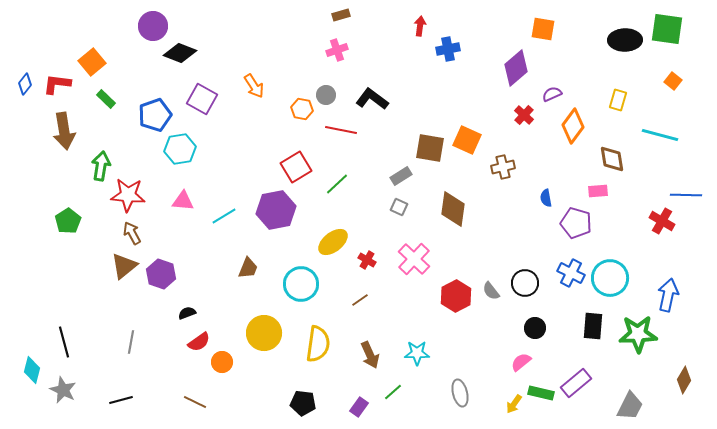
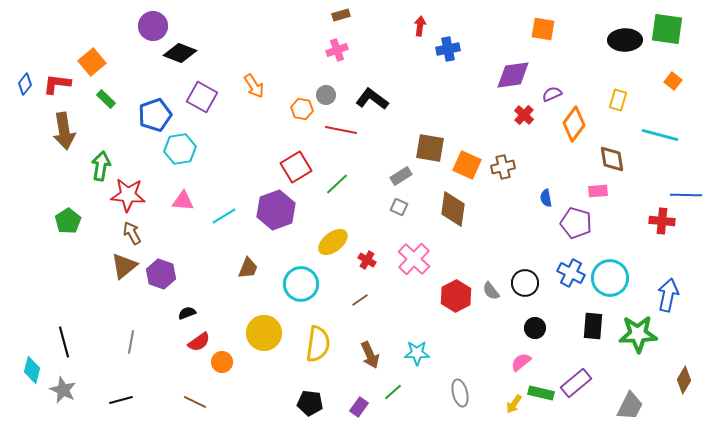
purple diamond at (516, 68): moved 3 px left, 7 px down; rotated 33 degrees clockwise
purple square at (202, 99): moved 2 px up
orange diamond at (573, 126): moved 1 px right, 2 px up
orange square at (467, 140): moved 25 px down
purple hexagon at (276, 210): rotated 9 degrees counterclockwise
red cross at (662, 221): rotated 25 degrees counterclockwise
black pentagon at (303, 403): moved 7 px right
